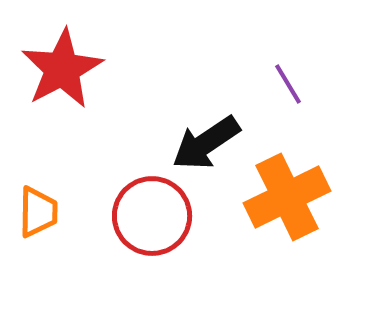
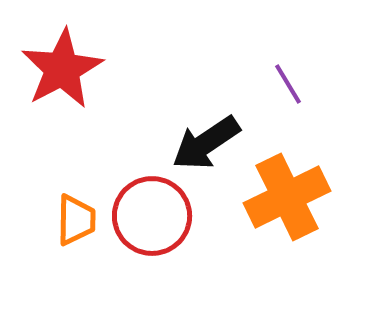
orange trapezoid: moved 38 px right, 8 px down
